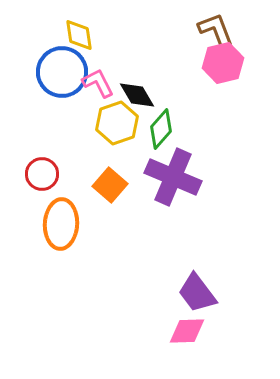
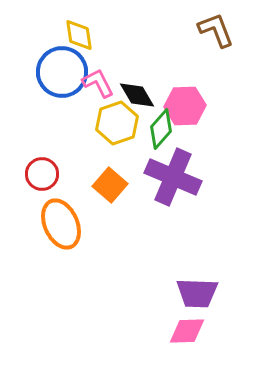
pink hexagon: moved 38 px left, 43 px down; rotated 12 degrees clockwise
orange ellipse: rotated 27 degrees counterclockwise
purple trapezoid: rotated 51 degrees counterclockwise
